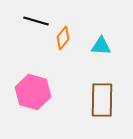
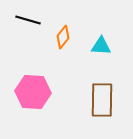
black line: moved 8 px left, 1 px up
orange diamond: moved 1 px up
pink hexagon: rotated 12 degrees counterclockwise
